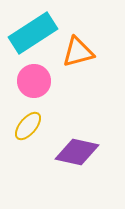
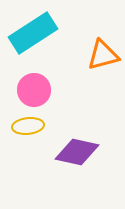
orange triangle: moved 25 px right, 3 px down
pink circle: moved 9 px down
yellow ellipse: rotated 44 degrees clockwise
